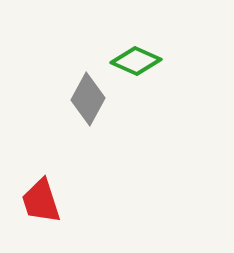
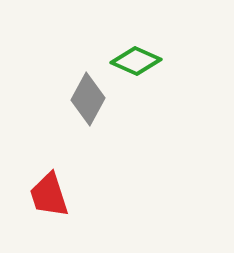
red trapezoid: moved 8 px right, 6 px up
